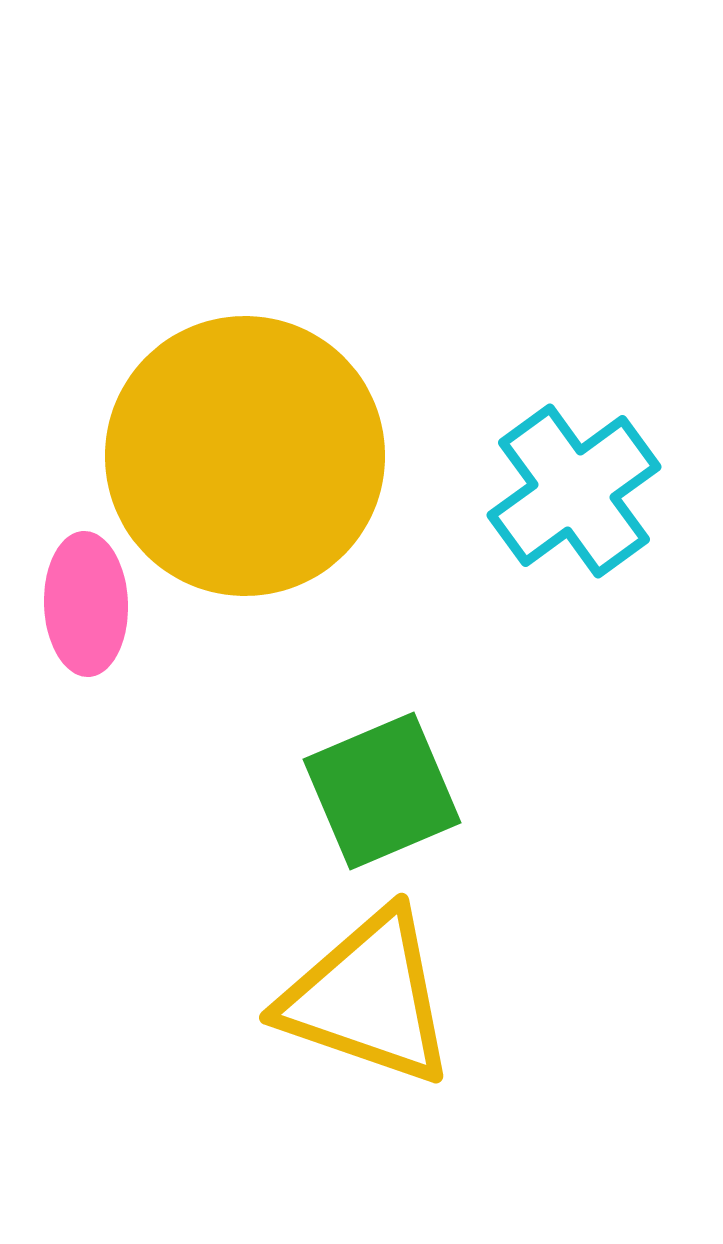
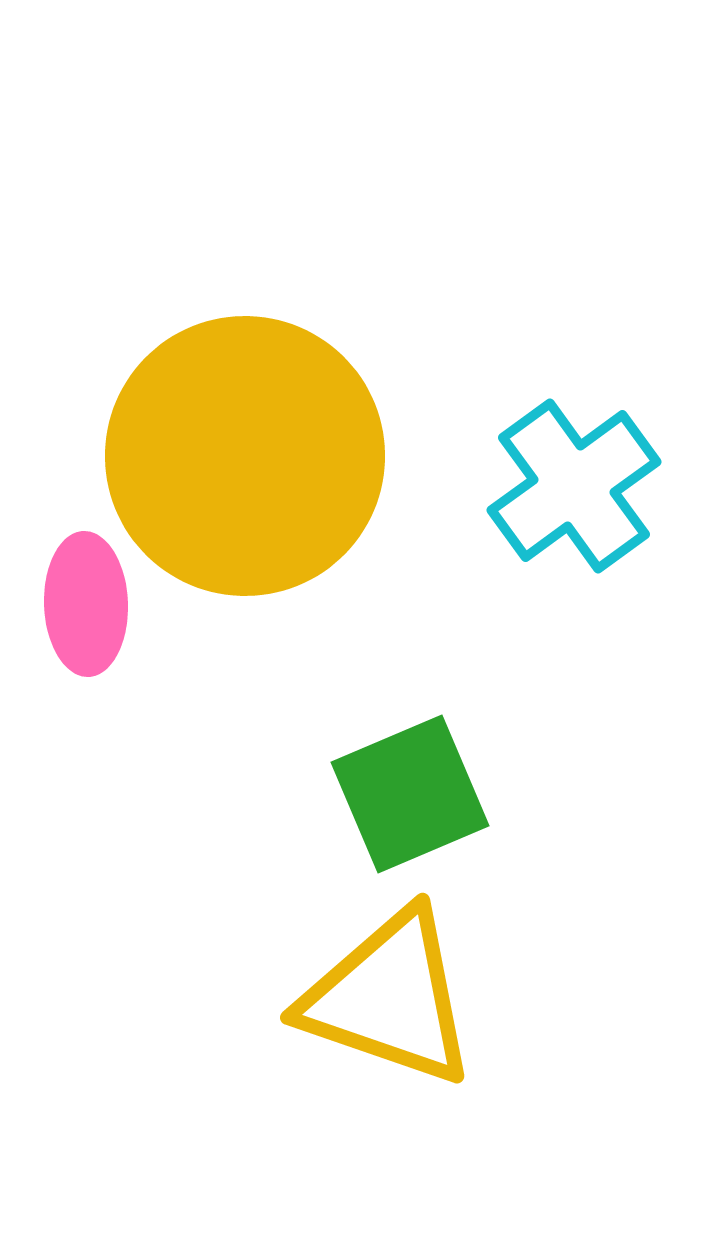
cyan cross: moved 5 px up
green square: moved 28 px right, 3 px down
yellow triangle: moved 21 px right
